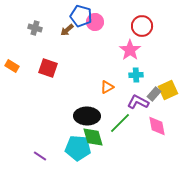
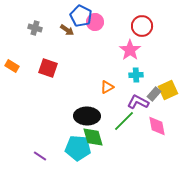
blue pentagon: rotated 10 degrees clockwise
brown arrow: rotated 104 degrees counterclockwise
green line: moved 4 px right, 2 px up
